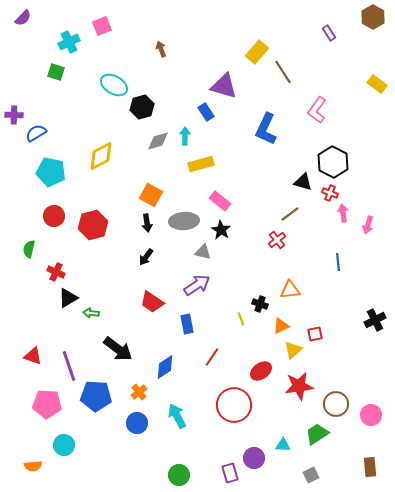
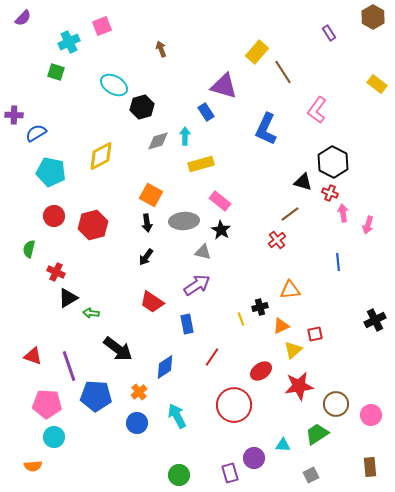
black cross at (260, 304): moved 3 px down; rotated 35 degrees counterclockwise
cyan circle at (64, 445): moved 10 px left, 8 px up
